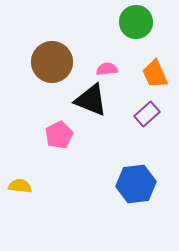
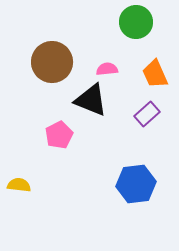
yellow semicircle: moved 1 px left, 1 px up
